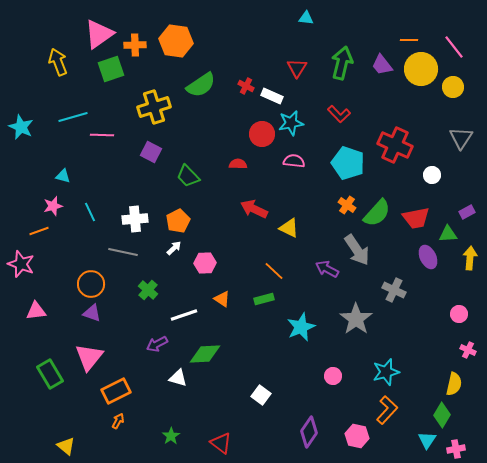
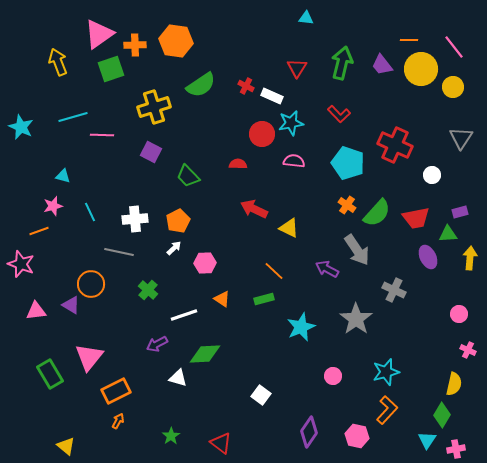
purple rectangle at (467, 212): moved 7 px left; rotated 14 degrees clockwise
gray line at (123, 252): moved 4 px left
purple triangle at (92, 313): moved 21 px left, 8 px up; rotated 12 degrees clockwise
